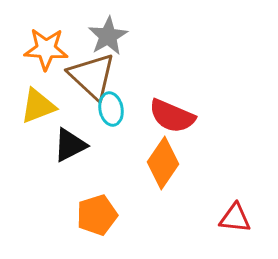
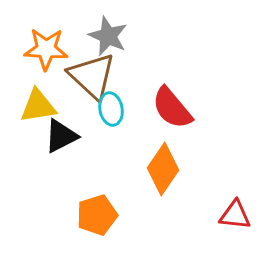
gray star: rotated 18 degrees counterclockwise
yellow triangle: rotated 12 degrees clockwise
red semicircle: moved 8 px up; rotated 27 degrees clockwise
black triangle: moved 9 px left, 9 px up
orange diamond: moved 6 px down
red triangle: moved 3 px up
